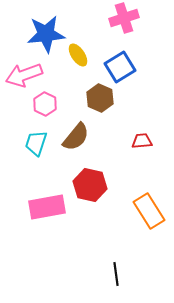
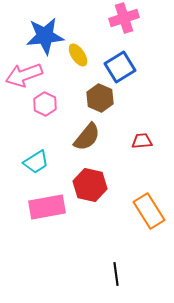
blue star: moved 1 px left, 2 px down
brown semicircle: moved 11 px right
cyan trapezoid: moved 19 px down; rotated 140 degrees counterclockwise
